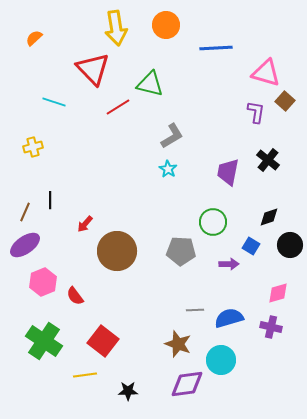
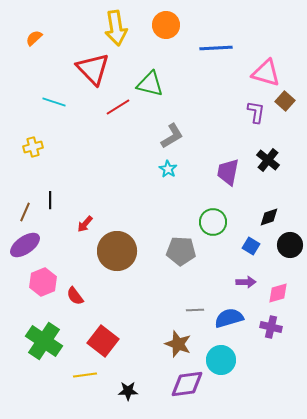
purple arrow: moved 17 px right, 18 px down
